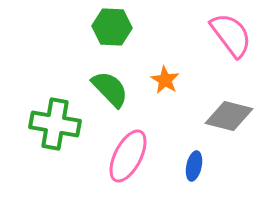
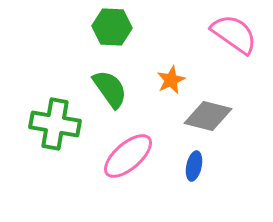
pink semicircle: moved 3 px right, 1 px up; rotated 18 degrees counterclockwise
orange star: moved 6 px right; rotated 16 degrees clockwise
green semicircle: rotated 9 degrees clockwise
gray diamond: moved 21 px left
pink ellipse: rotated 22 degrees clockwise
